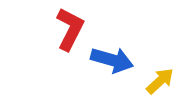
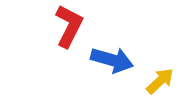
red L-shape: moved 1 px left, 3 px up
